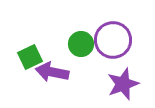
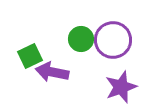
green circle: moved 5 px up
green square: moved 1 px up
purple star: moved 2 px left, 3 px down
